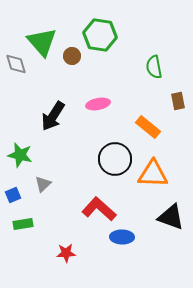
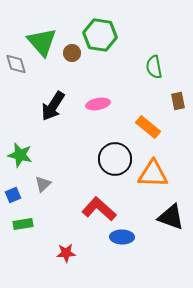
brown circle: moved 3 px up
black arrow: moved 10 px up
